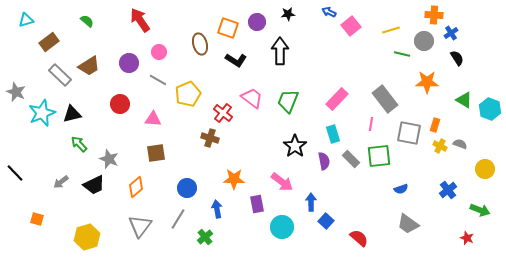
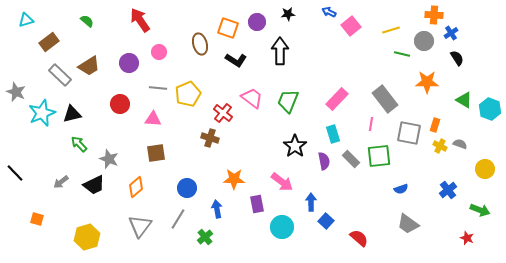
gray line at (158, 80): moved 8 px down; rotated 24 degrees counterclockwise
